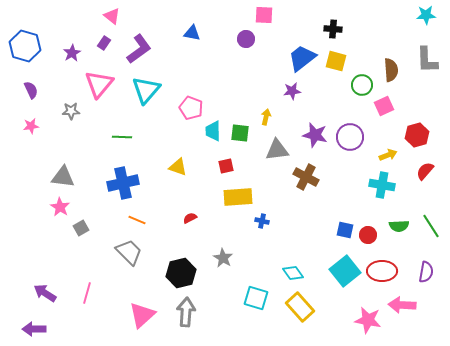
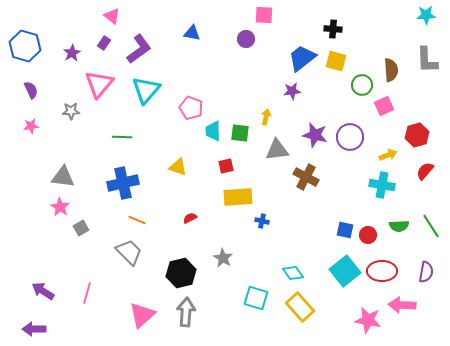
purple arrow at (45, 293): moved 2 px left, 2 px up
